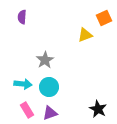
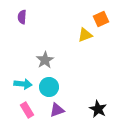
orange square: moved 3 px left, 1 px down
purple triangle: moved 7 px right, 3 px up
